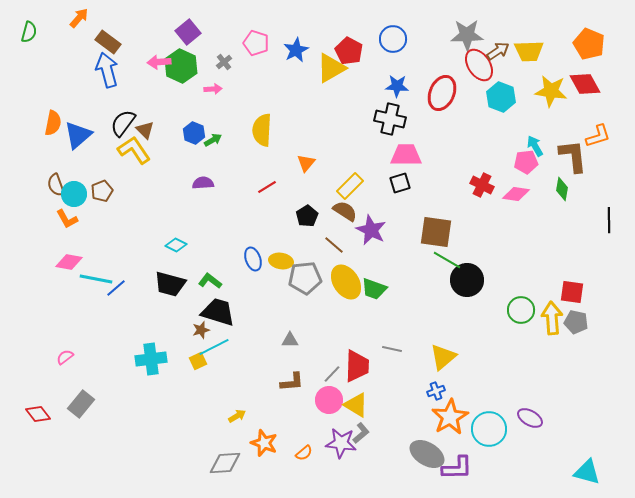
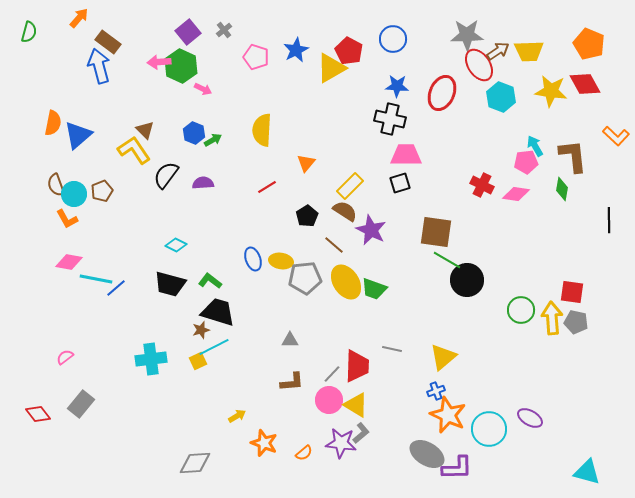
pink pentagon at (256, 43): moved 14 px down
gray cross at (224, 62): moved 32 px up
blue arrow at (107, 70): moved 8 px left, 4 px up
pink arrow at (213, 89): moved 10 px left; rotated 30 degrees clockwise
black semicircle at (123, 123): moved 43 px right, 52 px down
orange L-shape at (598, 136): moved 18 px right; rotated 60 degrees clockwise
orange star at (450, 417): moved 2 px left, 2 px up; rotated 18 degrees counterclockwise
gray diamond at (225, 463): moved 30 px left
